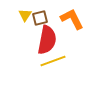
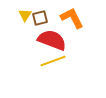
orange L-shape: moved 1 px up
red semicircle: moved 5 px right; rotated 80 degrees counterclockwise
